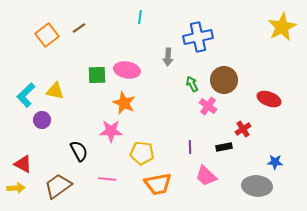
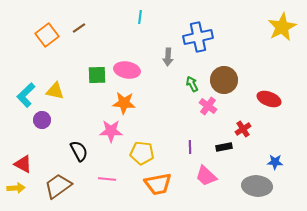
orange star: rotated 20 degrees counterclockwise
